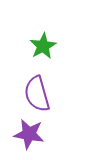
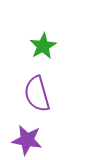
purple star: moved 2 px left, 6 px down
